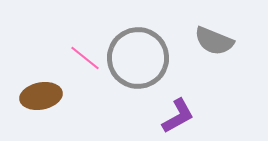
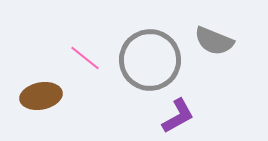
gray circle: moved 12 px right, 2 px down
